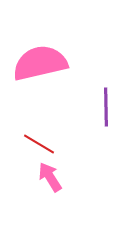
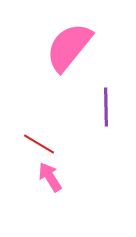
pink semicircle: moved 29 px right, 16 px up; rotated 38 degrees counterclockwise
